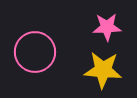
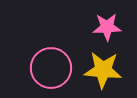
pink circle: moved 16 px right, 16 px down
